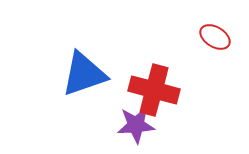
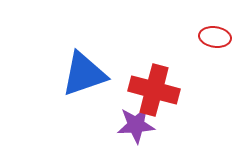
red ellipse: rotated 24 degrees counterclockwise
